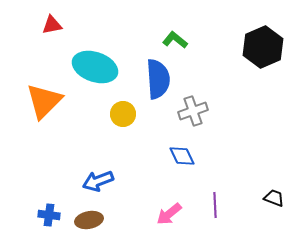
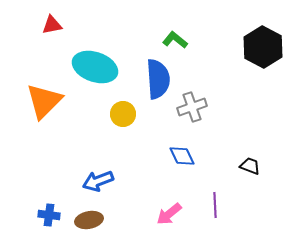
black hexagon: rotated 9 degrees counterclockwise
gray cross: moved 1 px left, 4 px up
black trapezoid: moved 24 px left, 32 px up
